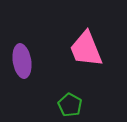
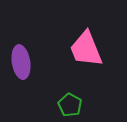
purple ellipse: moved 1 px left, 1 px down
